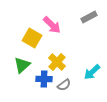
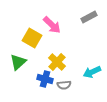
green triangle: moved 4 px left, 3 px up
cyan arrow: rotated 18 degrees clockwise
blue cross: moved 1 px right; rotated 14 degrees clockwise
gray semicircle: rotated 32 degrees clockwise
